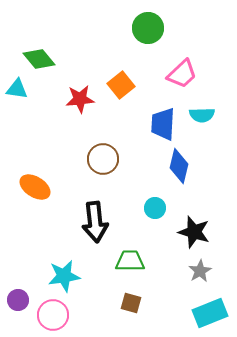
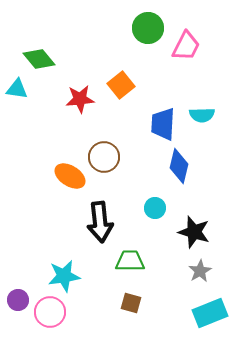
pink trapezoid: moved 4 px right, 28 px up; rotated 20 degrees counterclockwise
brown circle: moved 1 px right, 2 px up
orange ellipse: moved 35 px right, 11 px up
black arrow: moved 5 px right
pink circle: moved 3 px left, 3 px up
